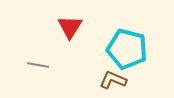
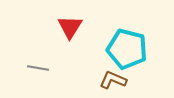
gray line: moved 3 px down
